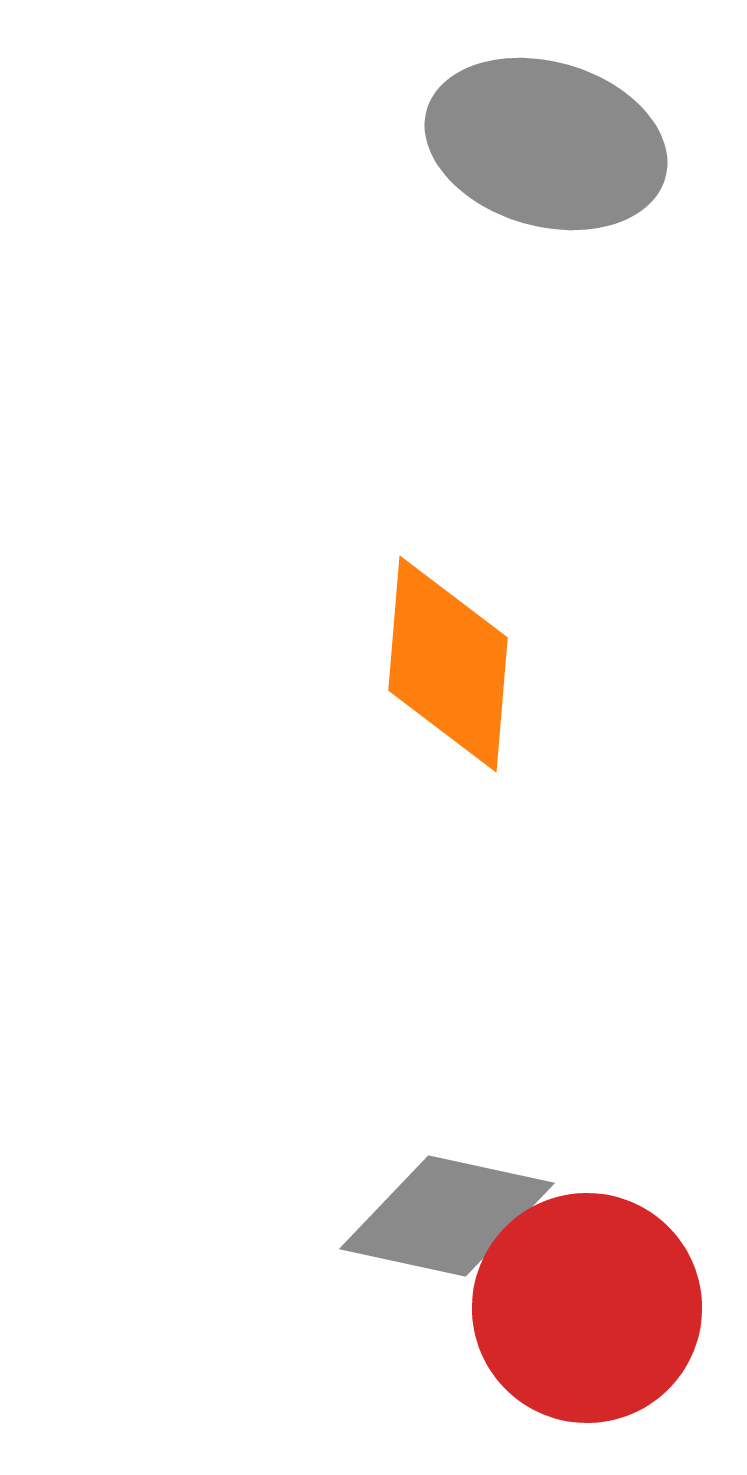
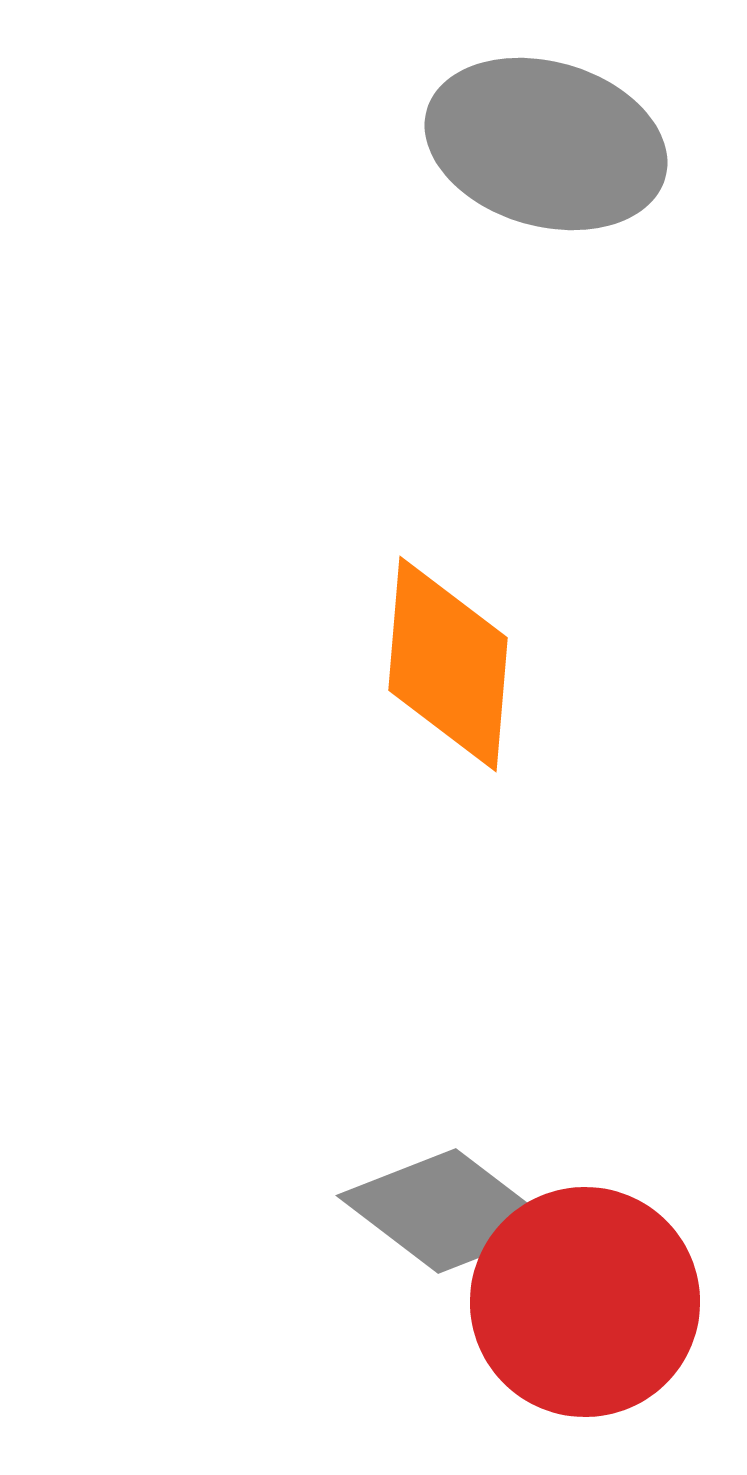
gray diamond: moved 5 px up; rotated 25 degrees clockwise
red circle: moved 2 px left, 6 px up
